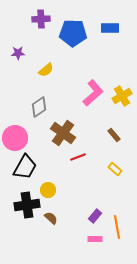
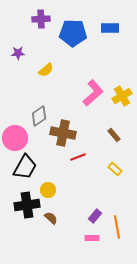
gray diamond: moved 9 px down
brown cross: rotated 25 degrees counterclockwise
pink rectangle: moved 3 px left, 1 px up
